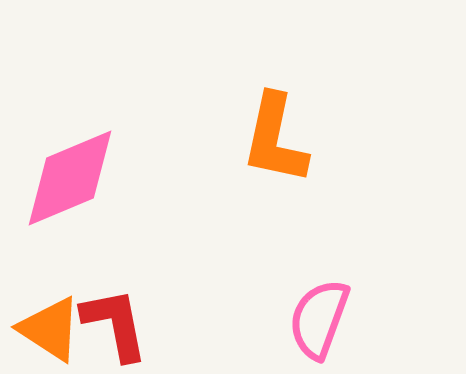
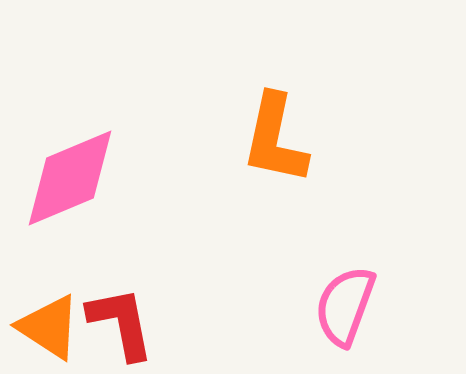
pink semicircle: moved 26 px right, 13 px up
red L-shape: moved 6 px right, 1 px up
orange triangle: moved 1 px left, 2 px up
